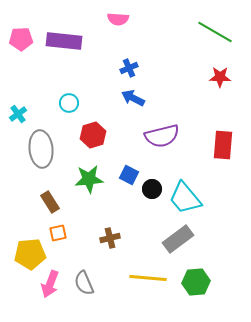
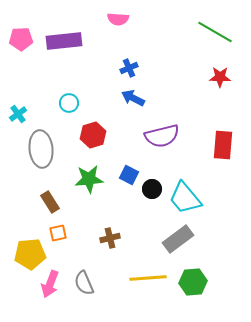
purple rectangle: rotated 12 degrees counterclockwise
yellow line: rotated 9 degrees counterclockwise
green hexagon: moved 3 px left
